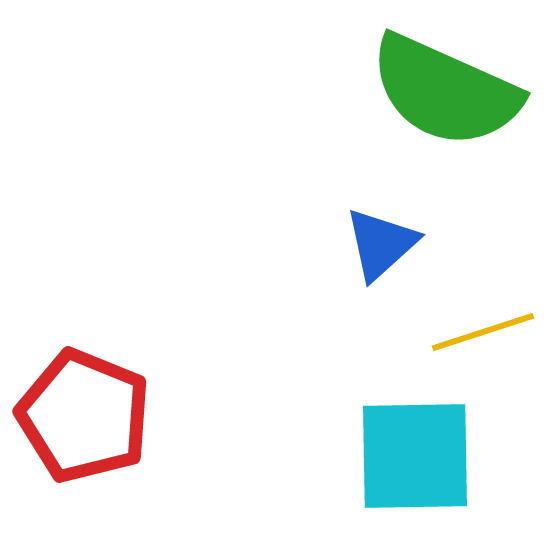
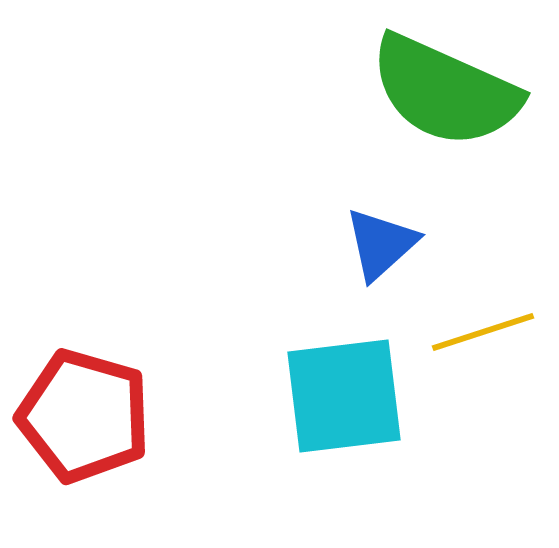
red pentagon: rotated 6 degrees counterclockwise
cyan square: moved 71 px left, 60 px up; rotated 6 degrees counterclockwise
